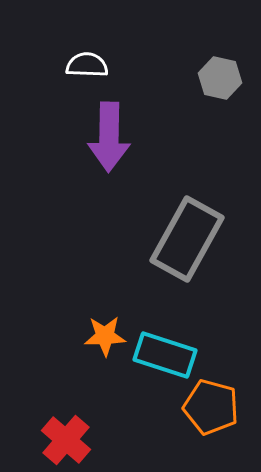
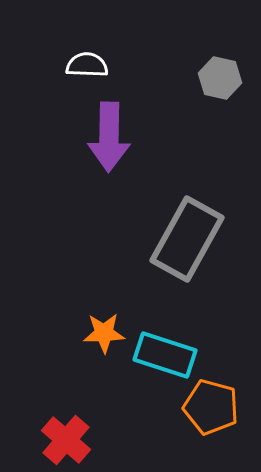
orange star: moved 1 px left, 3 px up
